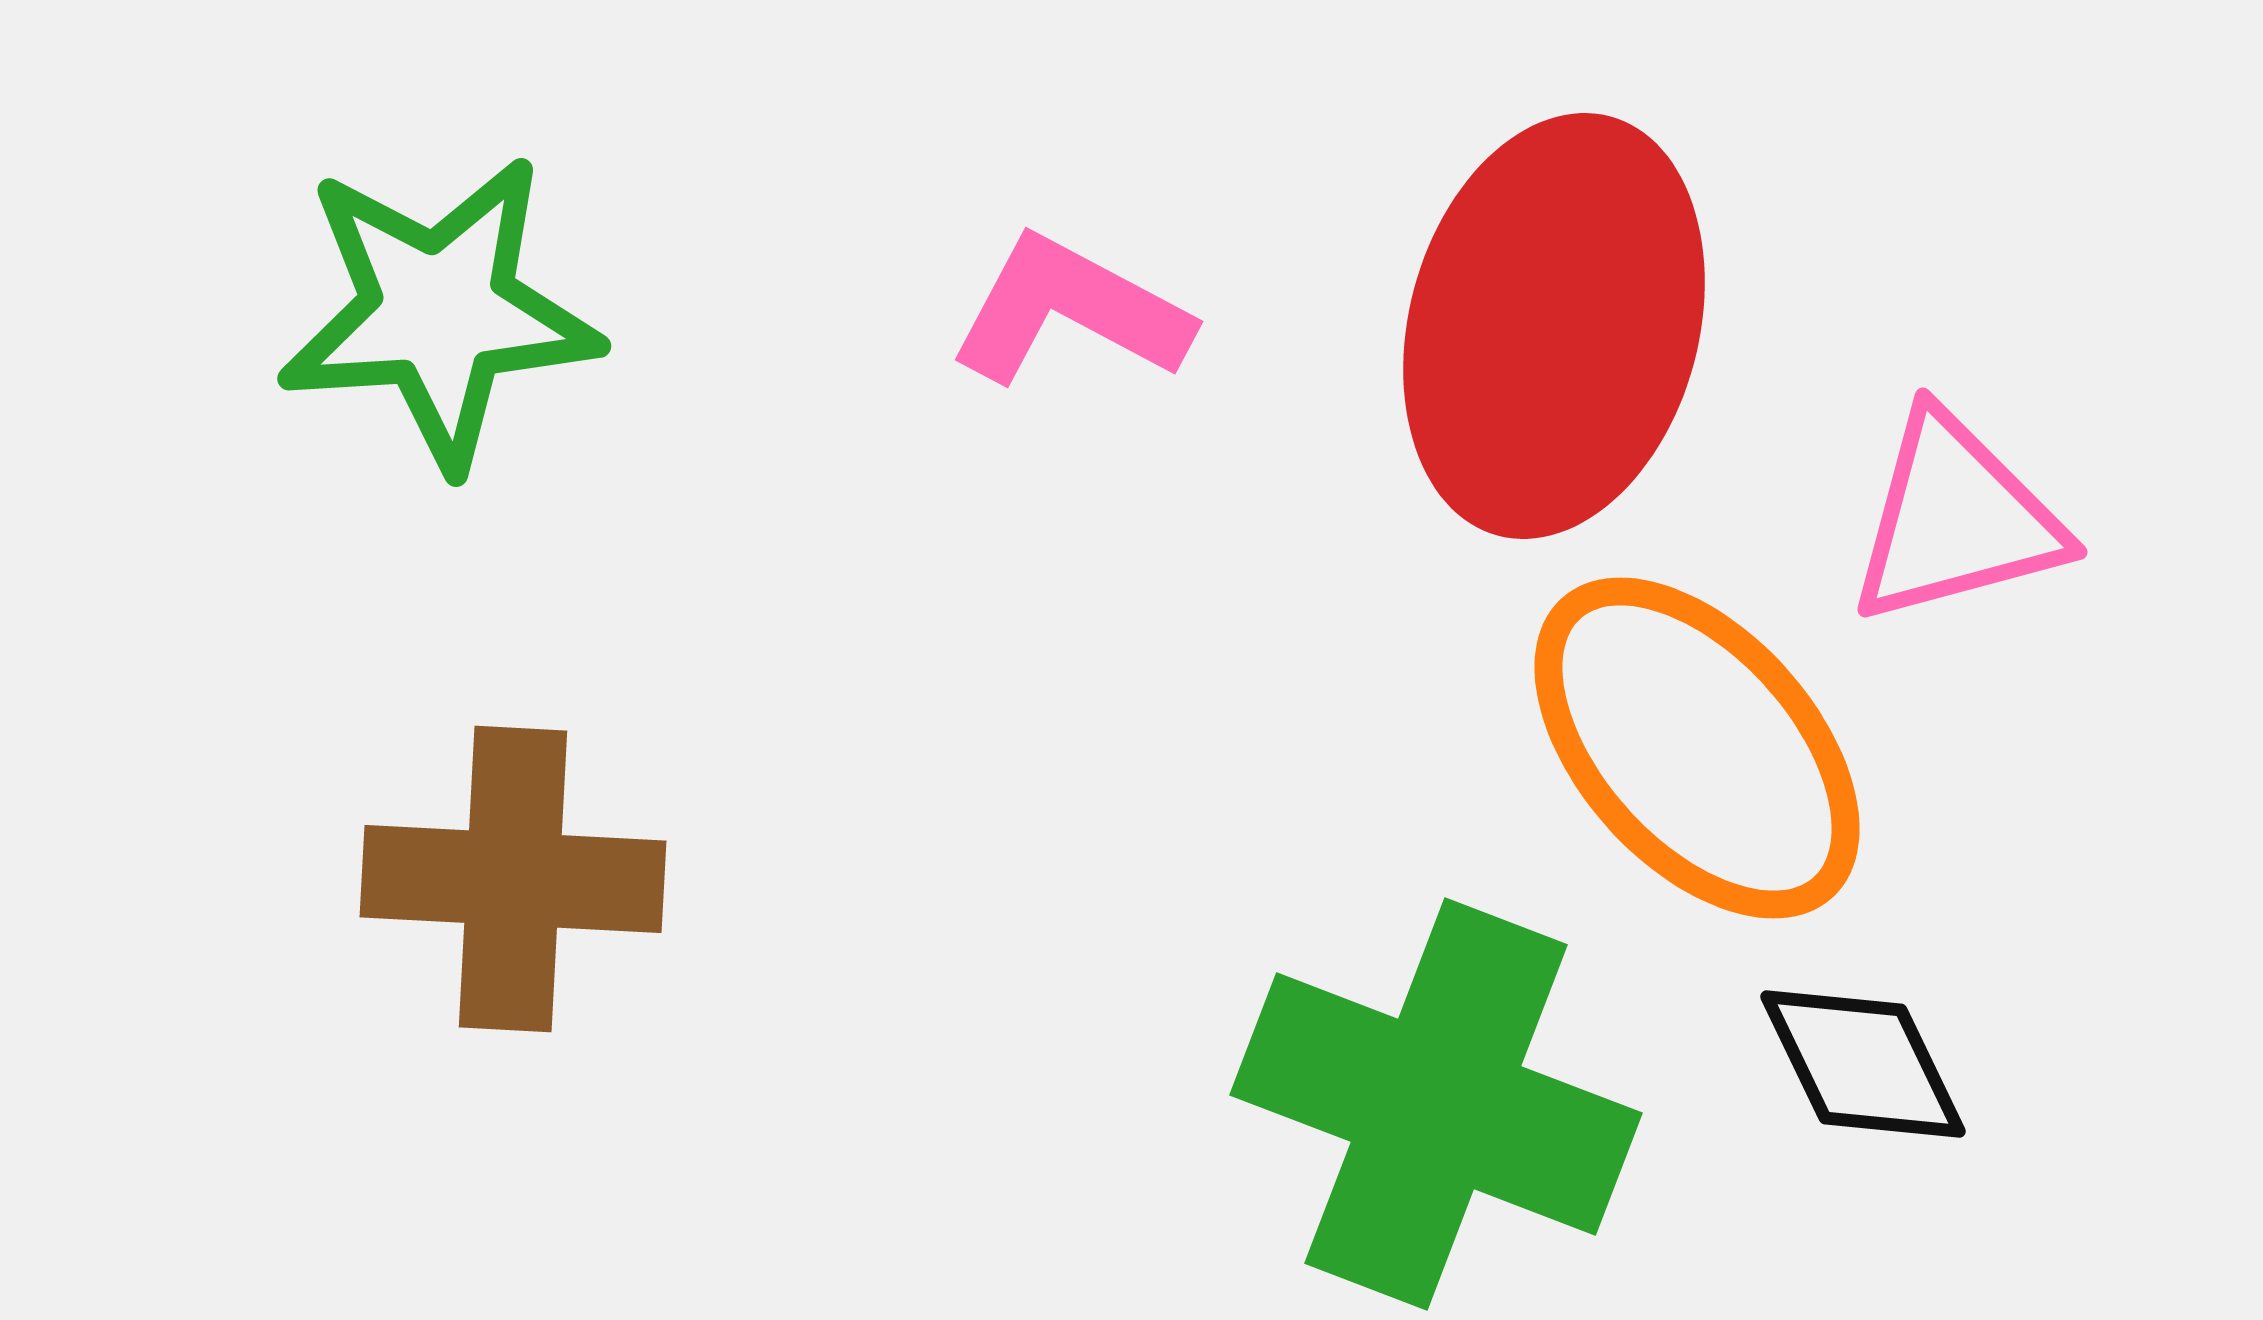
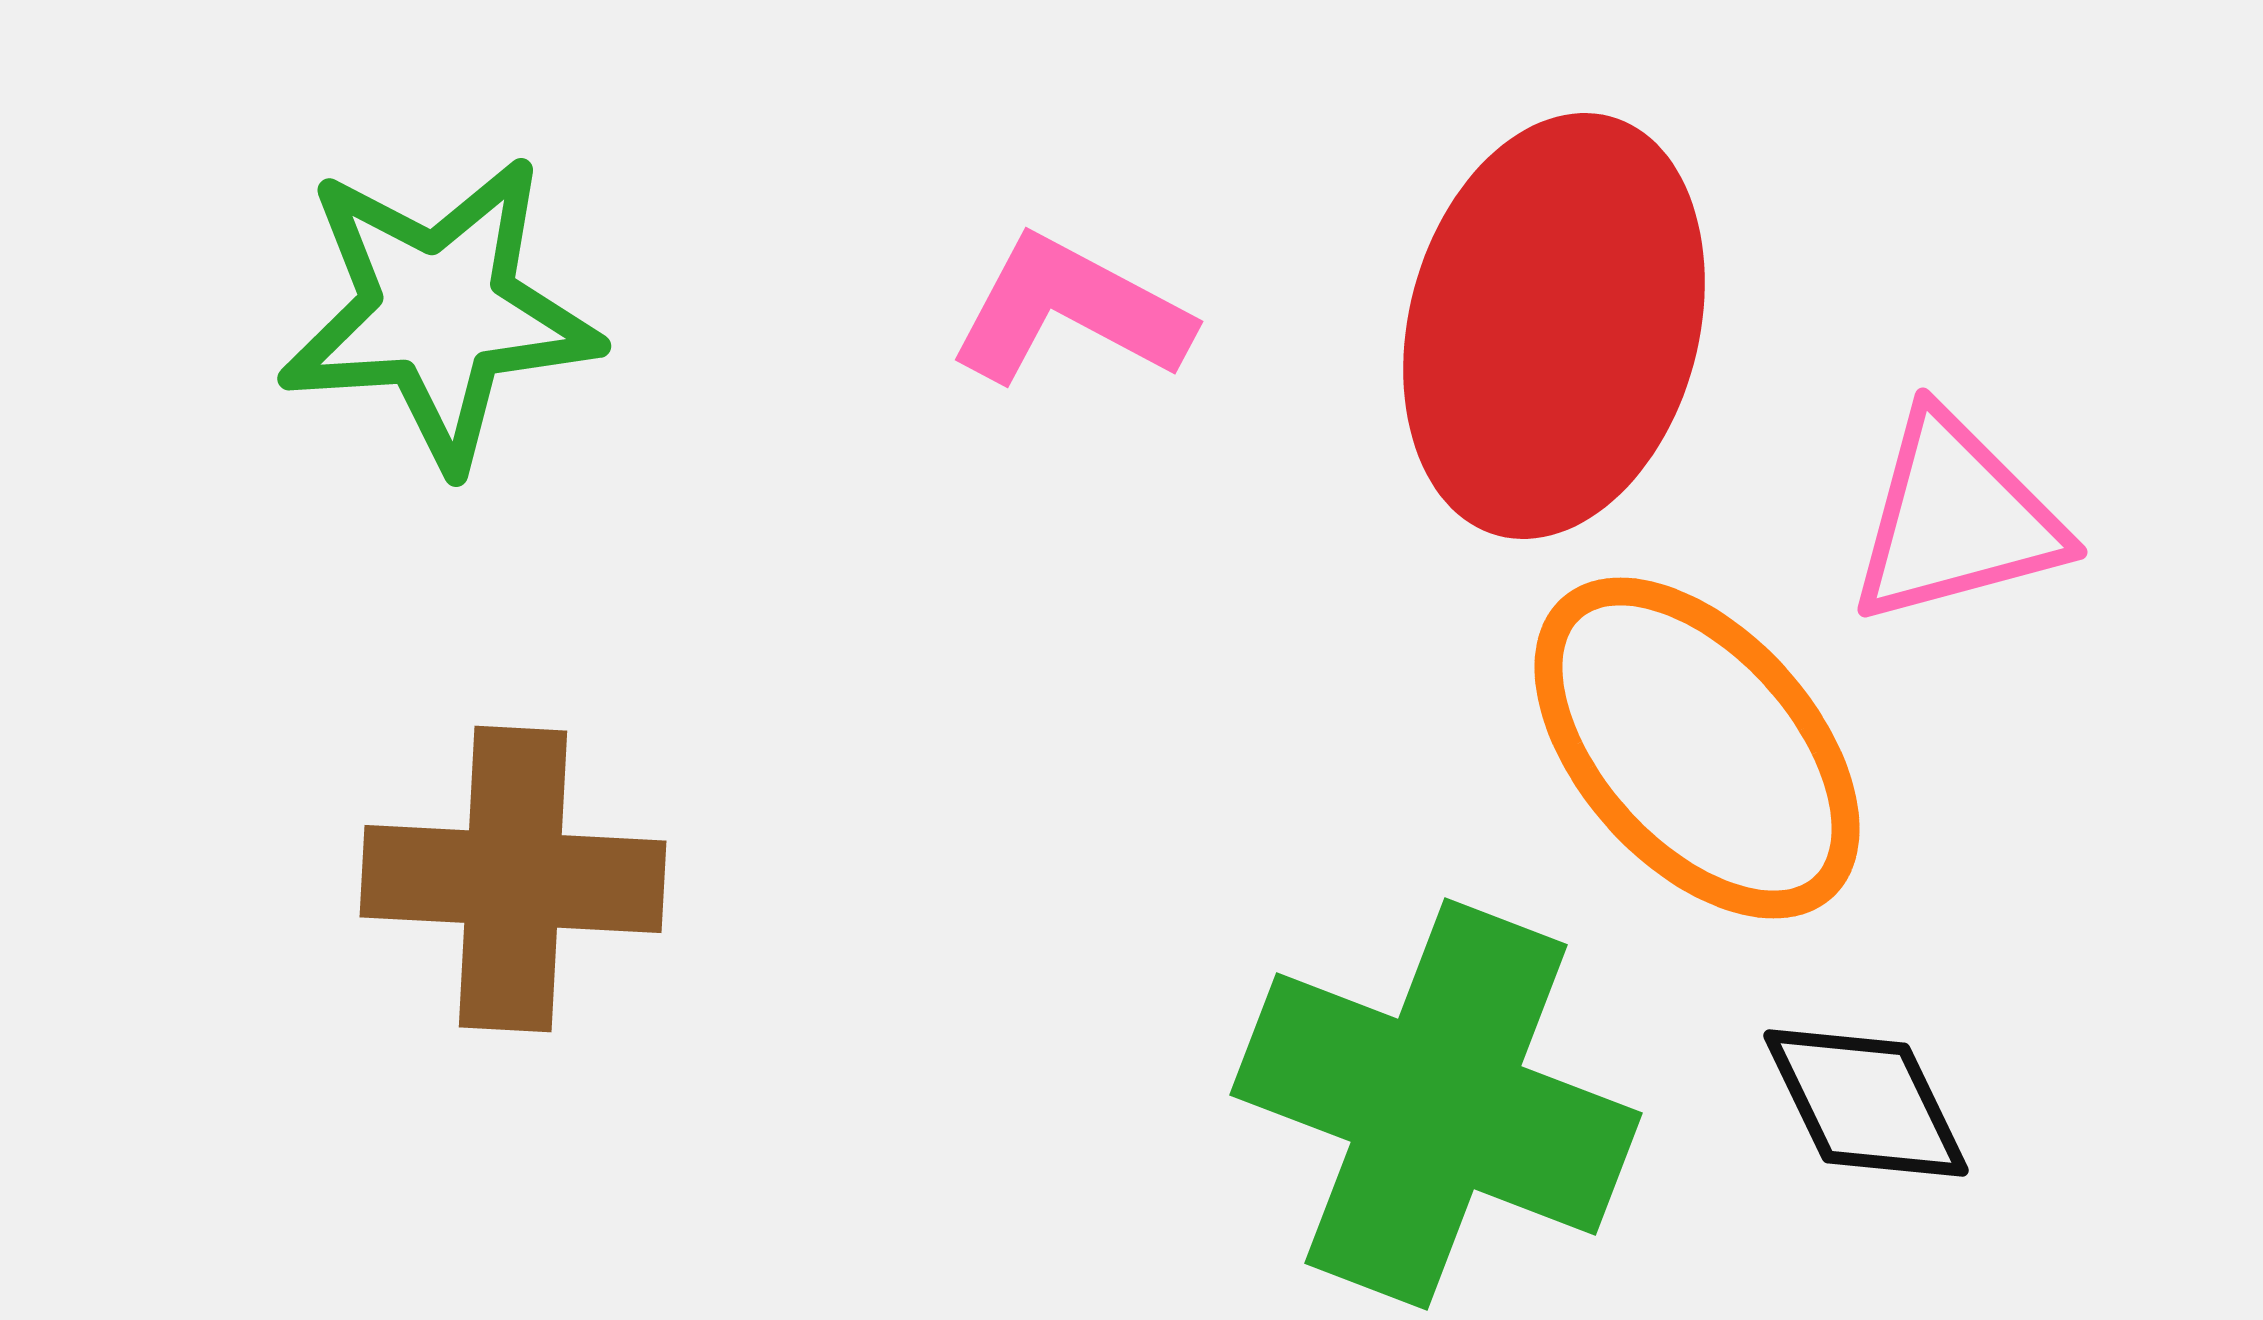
black diamond: moved 3 px right, 39 px down
